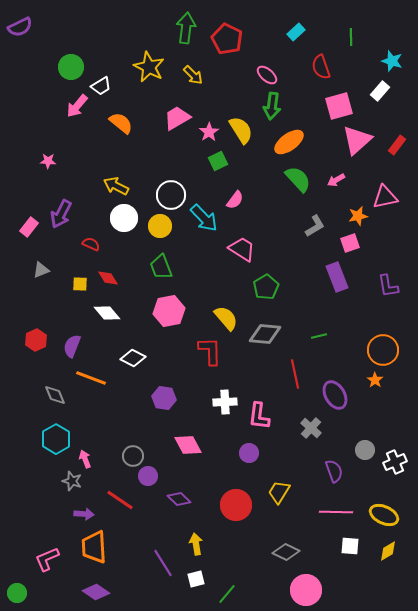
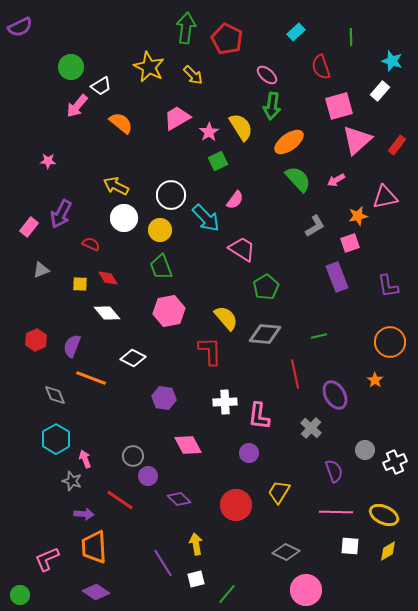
yellow semicircle at (241, 130): moved 3 px up
cyan arrow at (204, 218): moved 2 px right
yellow circle at (160, 226): moved 4 px down
orange circle at (383, 350): moved 7 px right, 8 px up
green circle at (17, 593): moved 3 px right, 2 px down
